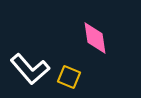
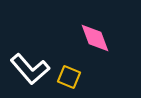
pink diamond: rotated 12 degrees counterclockwise
